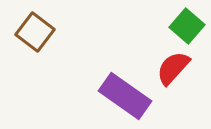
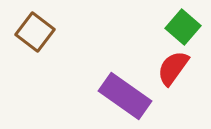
green square: moved 4 px left, 1 px down
red semicircle: rotated 6 degrees counterclockwise
